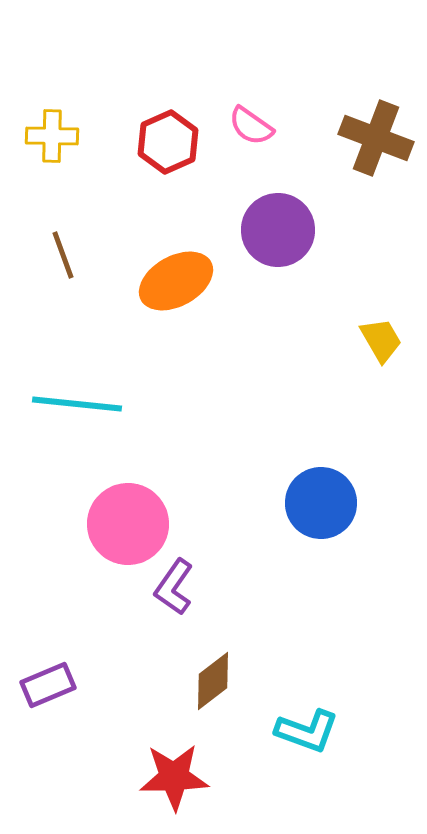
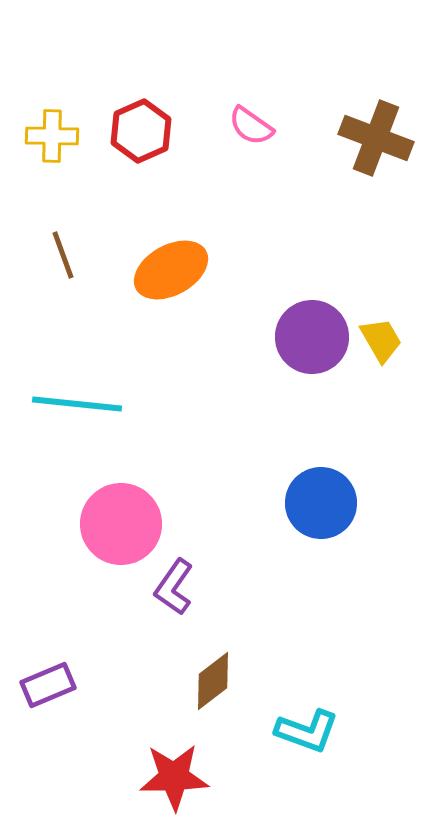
red hexagon: moved 27 px left, 11 px up
purple circle: moved 34 px right, 107 px down
orange ellipse: moved 5 px left, 11 px up
pink circle: moved 7 px left
